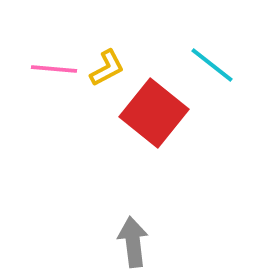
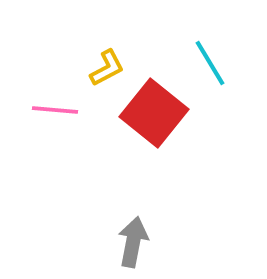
cyan line: moved 2 px left, 2 px up; rotated 21 degrees clockwise
pink line: moved 1 px right, 41 px down
gray arrow: rotated 18 degrees clockwise
